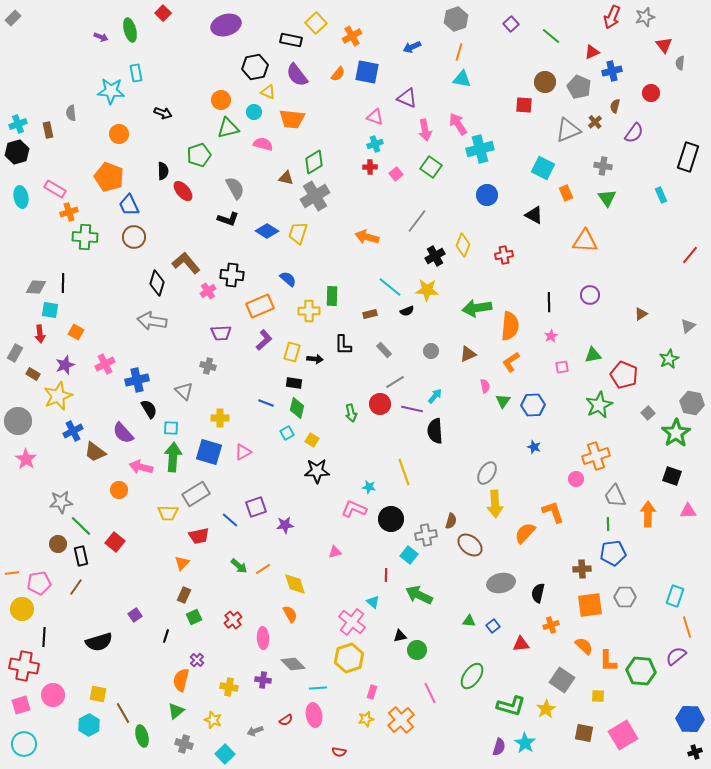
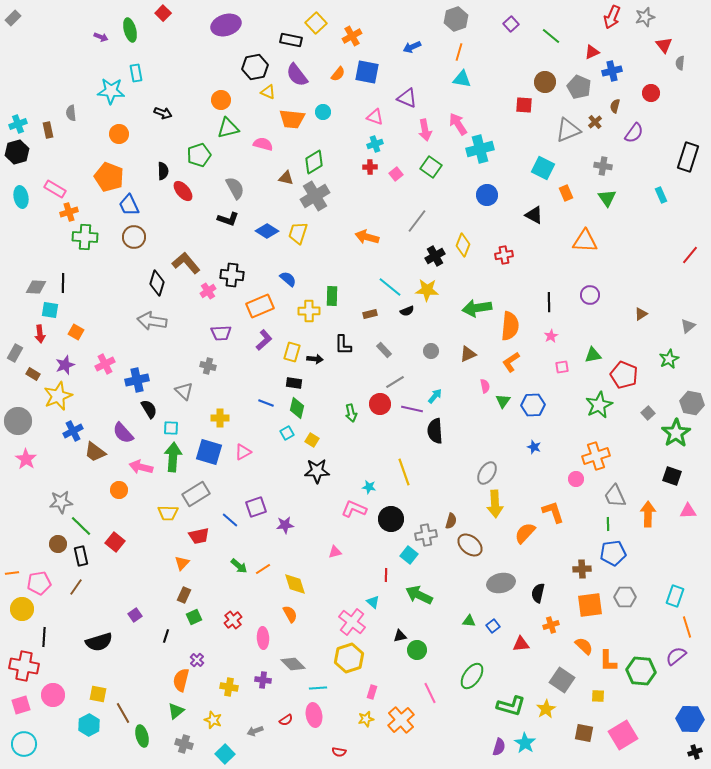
cyan circle at (254, 112): moved 69 px right
